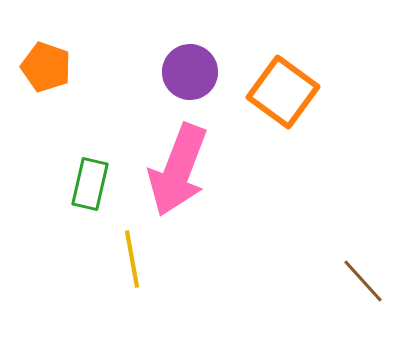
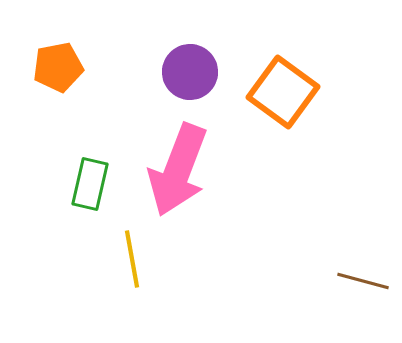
orange pentagon: moved 12 px right; rotated 30 degrees counterclockwise
brown line: rotated 33 degrees counterclockwise
